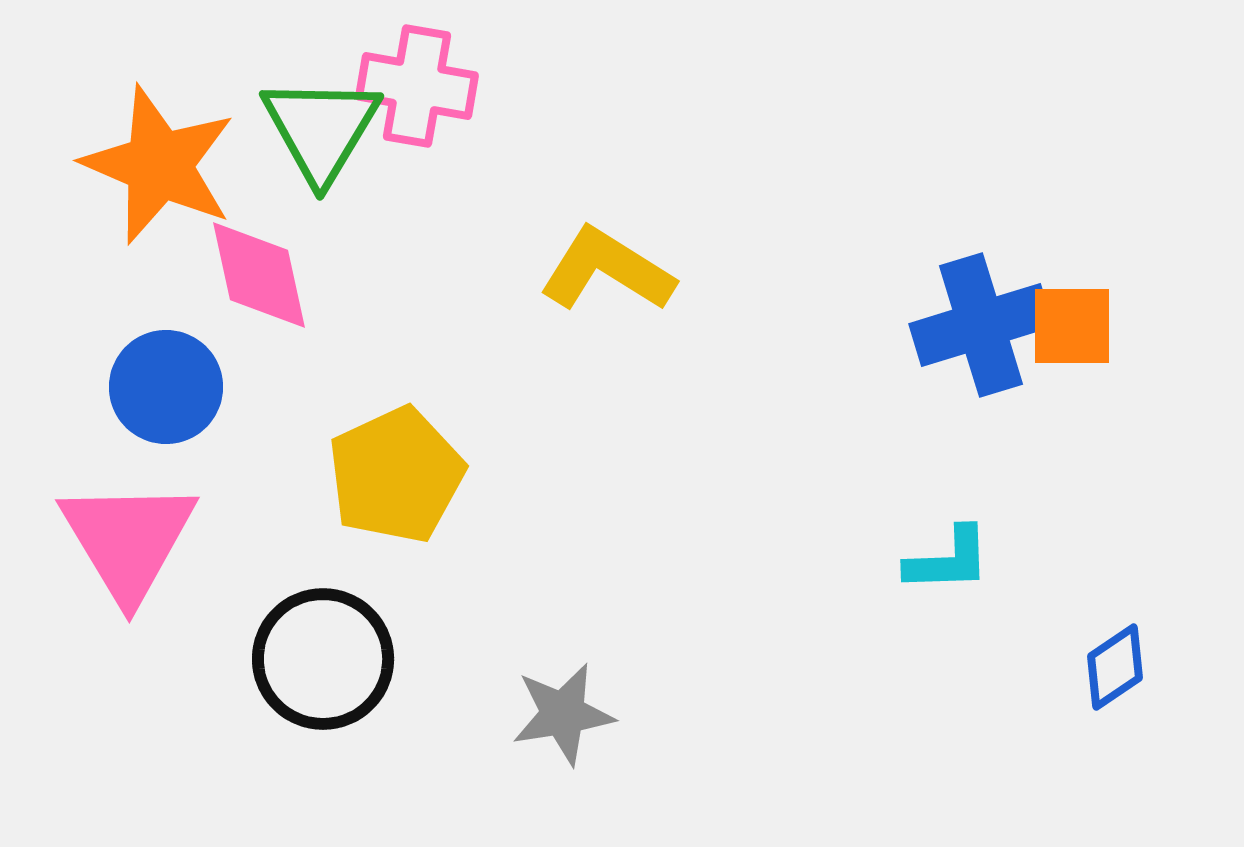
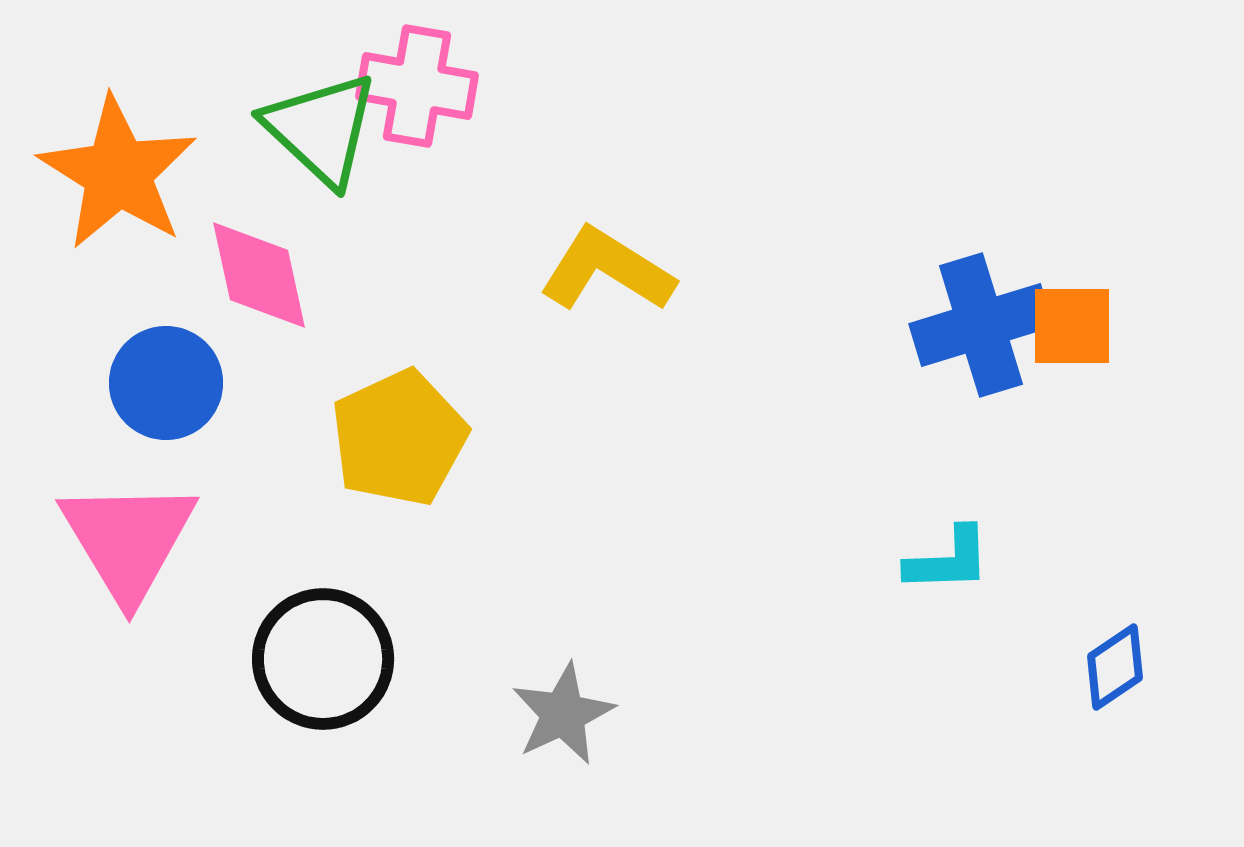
green triangle: rotated 18 degrees counterclockwise
orange star: moved 41 px left, 8 px down; rotated 9 degrees clockwise
blue circle: moved 4 px up
yellow pentagon: moved 3 px right, 37 px up
gray star: rotated 16 degrees counterclockwise
